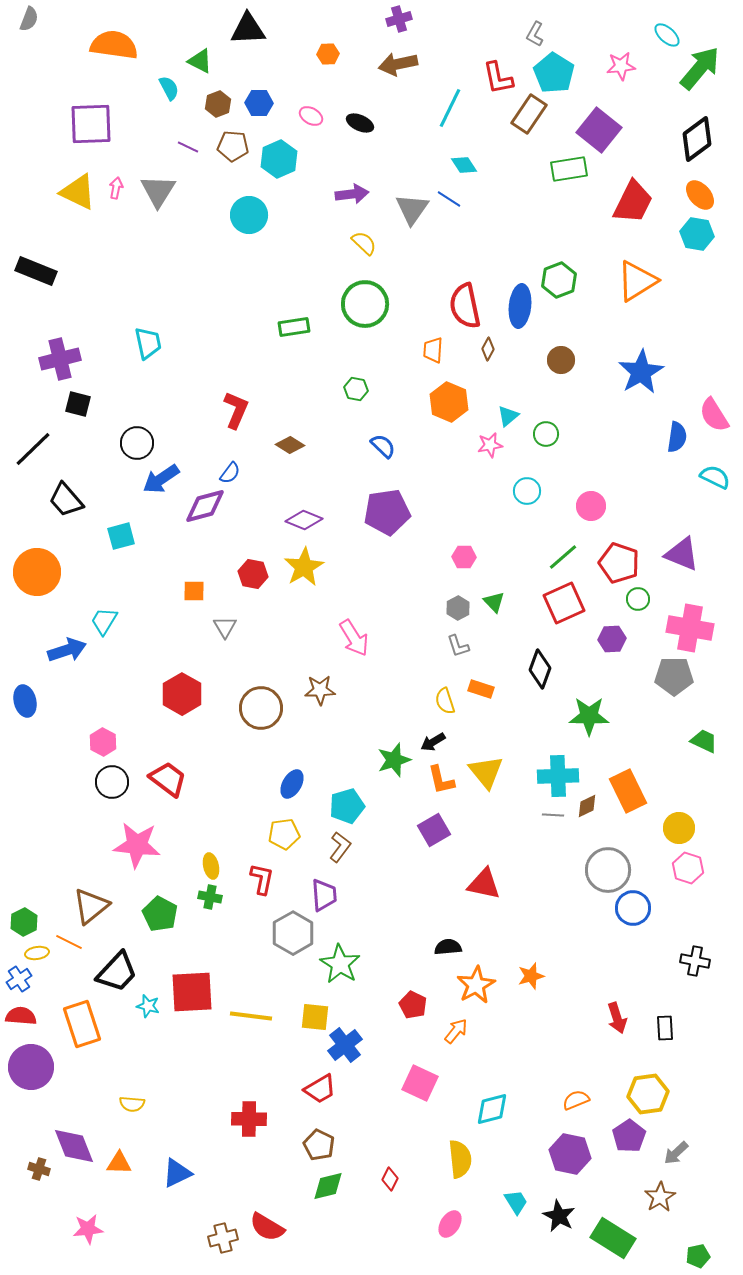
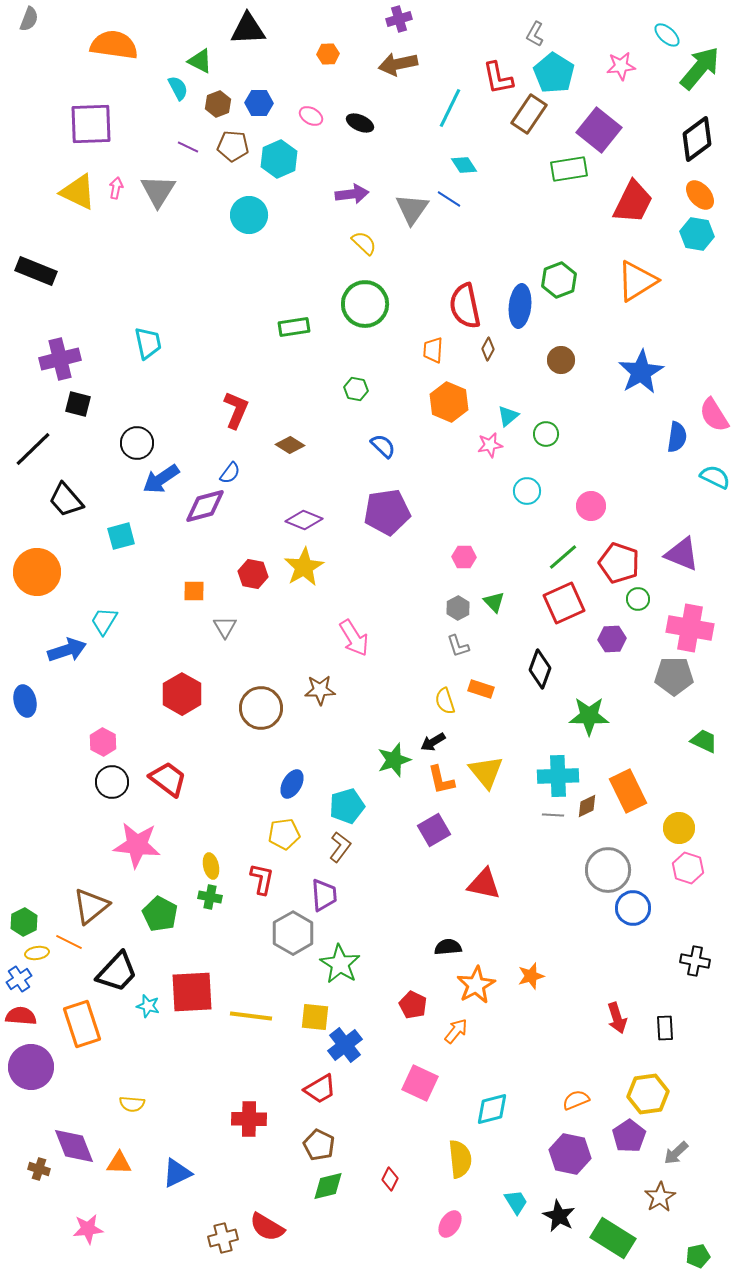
cyan semicircle at (169, 88): moved 9 px right
